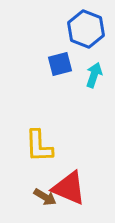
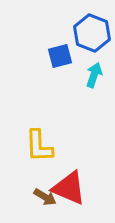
blue hexagon: moved 6 px right, 4 px down
blue square: moved 8 px up
